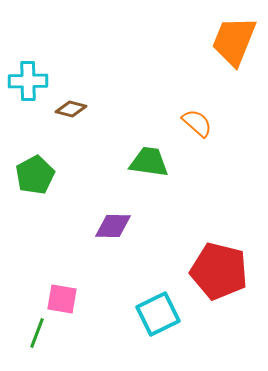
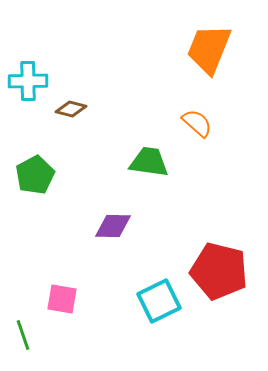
orange trapezoid: moved 25 px left, 8 px down
cyan square: moved 1 px right, 13 px up
green line: moved 14 px left, 2 px down; rotated 40 degrees counterclockwise
